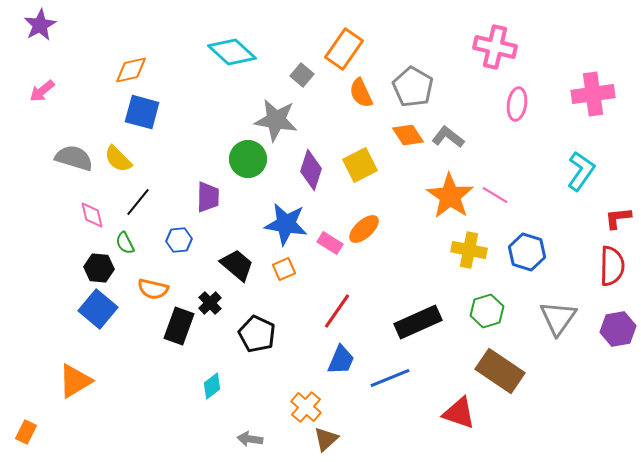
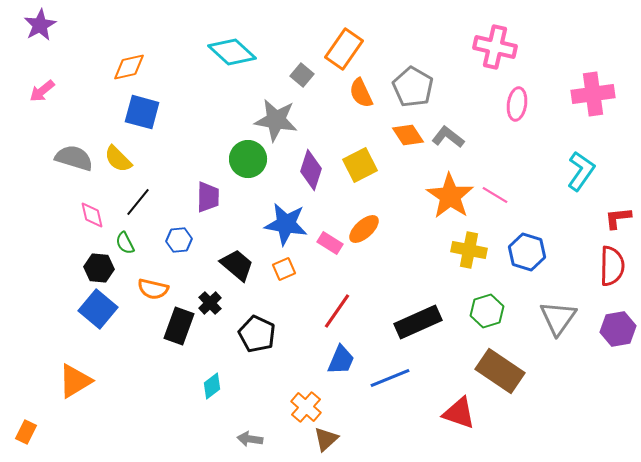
orange diamond at (131, 70): moved 2 px left, 3 px up
